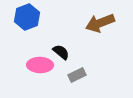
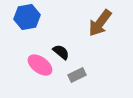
blue hexagon: rotated 10 degrees clockwise
brown arrow: rotated 32 degrees counterclockwise
pink ellipse: rotated 35 degrees clockwise
